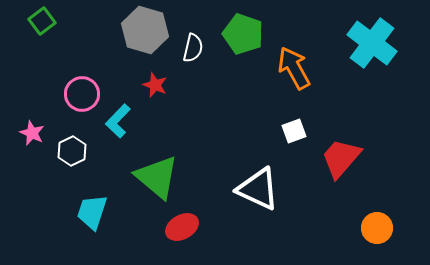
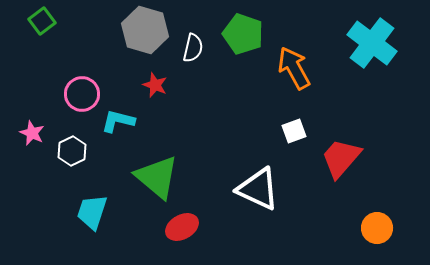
cyan L-shape: rotated 60 degrees clockwise
